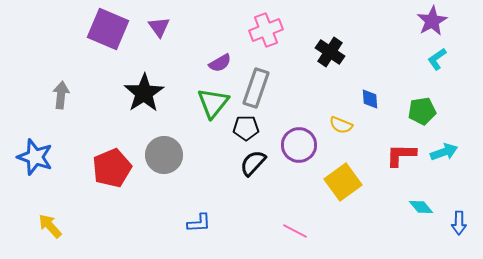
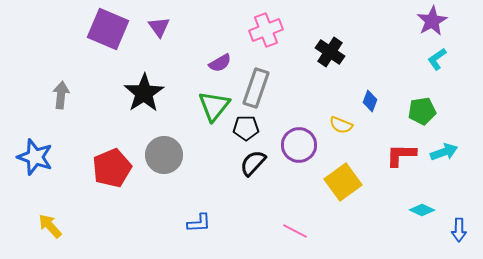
blue diamond: moved 2 px down; rotated 25 degrees clockwise
green triangle: moved 1 px right, 3 px down
cyan diamond: moved 1 px right, 3 px down; rotated 25 degrees counterclockwise
blue arrow: moved 7 px down
